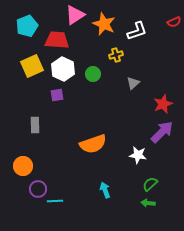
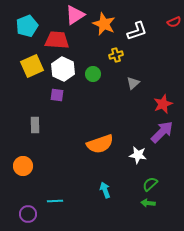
purple square: rotated 16 degrees clockwise
orange semicircle: moved 7 px right
purple circle: moved 10 px left, 25 px down
